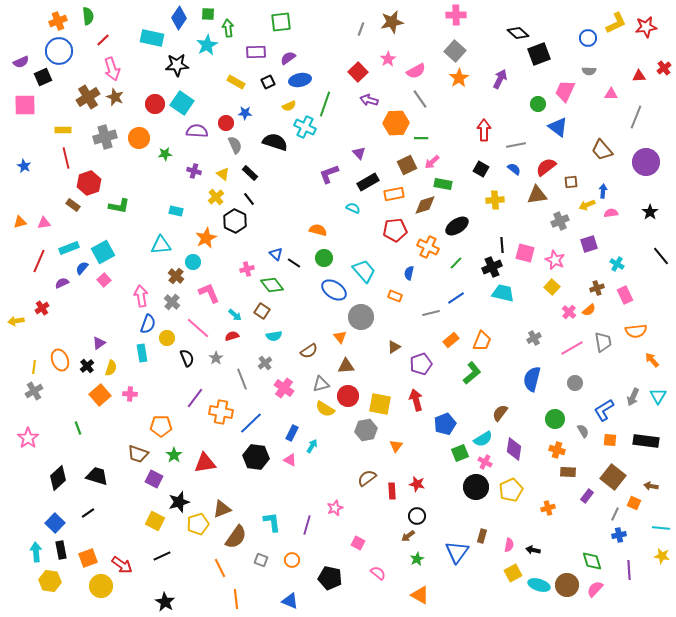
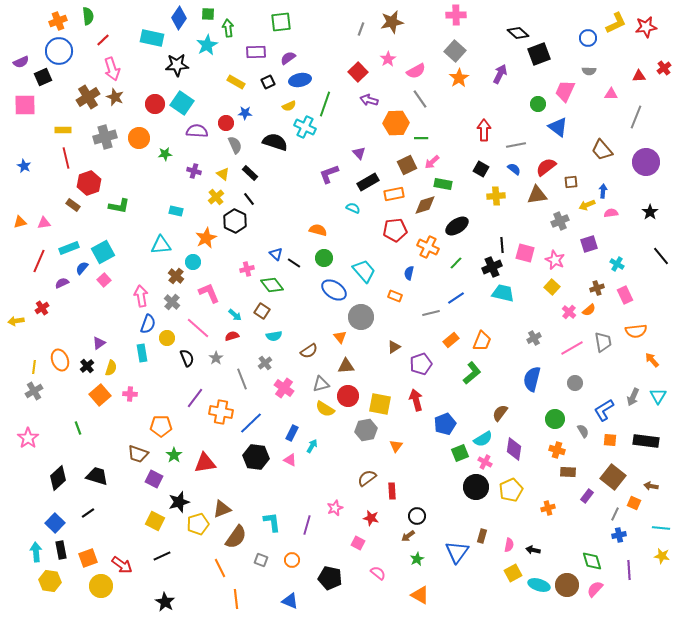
purple arrow at (500, 79): moved 5 px up
yellow cross at (495, 200): moved 1 px right, 4 px up
red star at (417, 484): moved 46 px left, 34 px down
